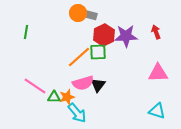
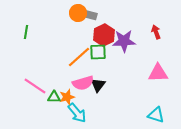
purple star: moved 2 px left, 5 px down
cyan triangle: moved 1 px left, 4 px down
